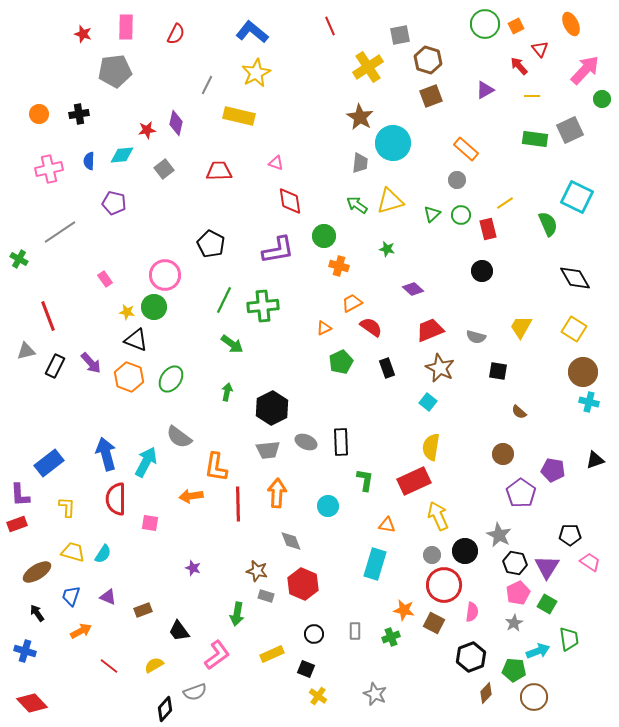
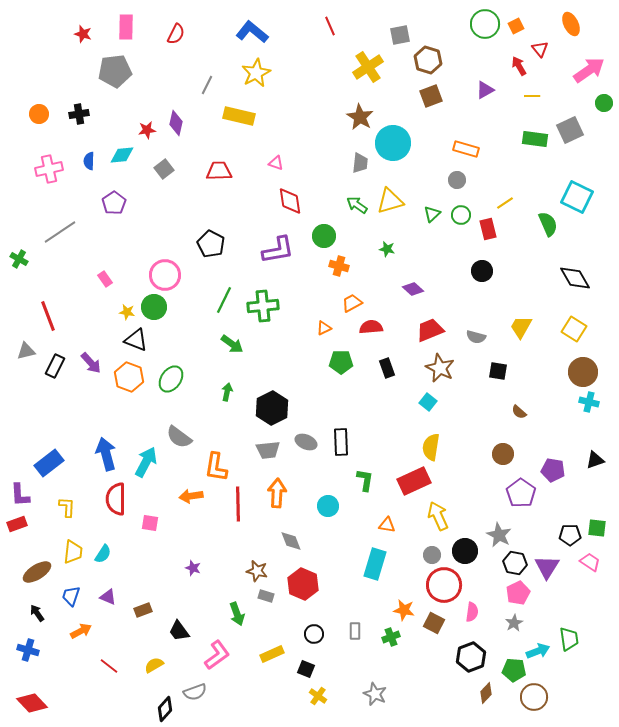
red arrow at (519, 66): rotated 12 degrees clockwise
pink arrow at (585, 70): moved 4 px right; rotated 12 degrees clockwise
green circle at (602, 99): moved 2 px right, 4 px down
orange rectangle at (466, 149): rotated 25 degrees counterclockwise
purple pentagon at (114, 203): rotated 25 degrees clockwise
red semicircle at (371, 327): rotated 40 degrees counterclockwise
green pentagon at (341, 362): rotated 25 degrees clockwise
yellow trapezoid at (73, 552): rotated 80 degrees clockwise
green square at (547, 604): moved 50 px right, 76 px up; rotated 24 degrees counterclockwise
green arrow at (237, 614): rotated 30 degrees counterclockwise
blue cross at (25, 651): moved 3 px right, 1 px up
